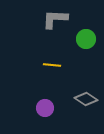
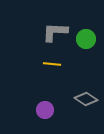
gray L-shape: moved 13 px down
yellow line: moved 1 px up
purple circle: moved 2 px down
